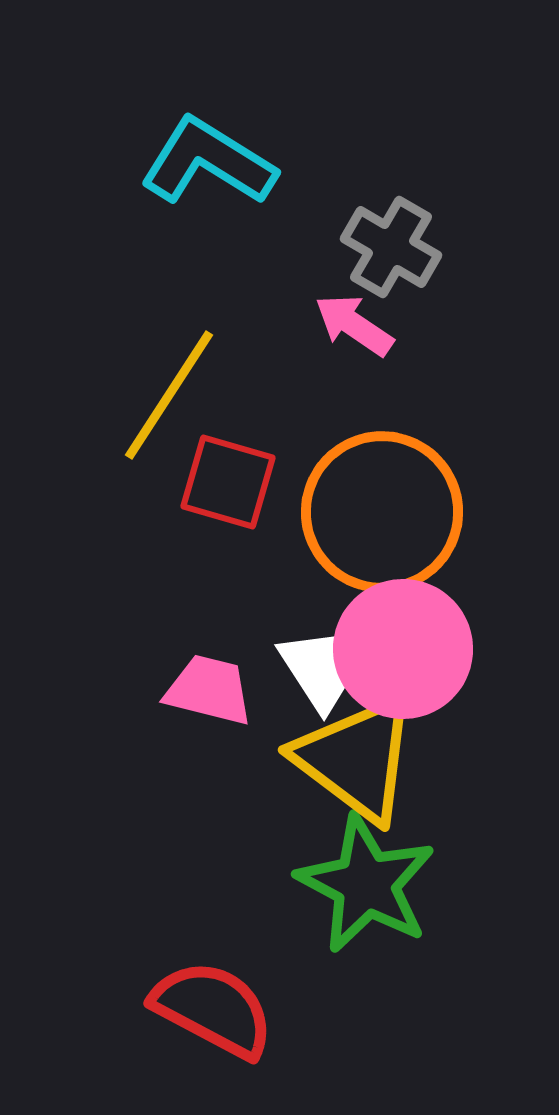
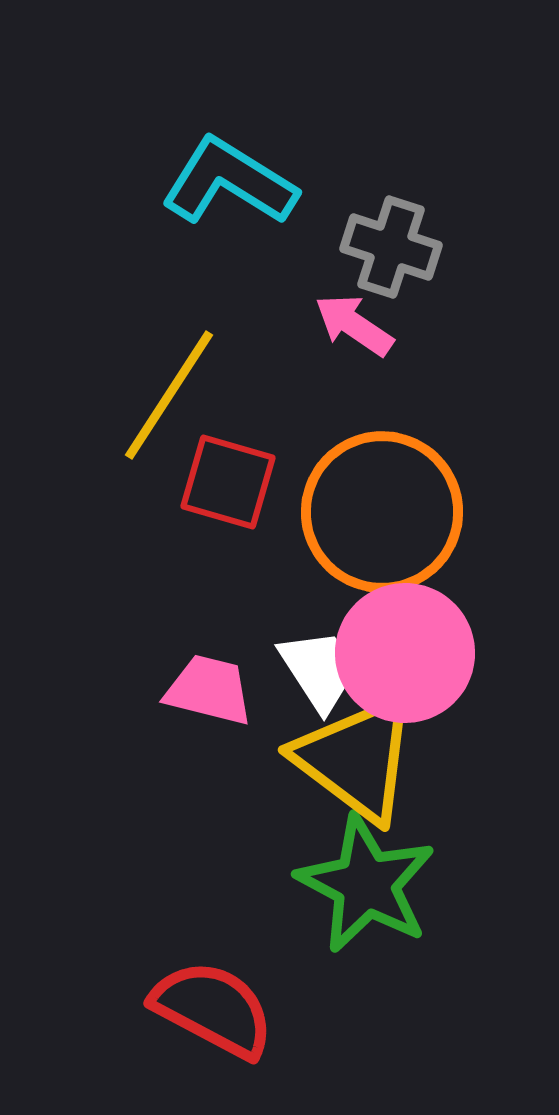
cyan L-shape: moved 21 px right, 20 px down
gray cross: rotated 12 degrees counterclockwise
pink circle: moved 2 px right, 4 px down
